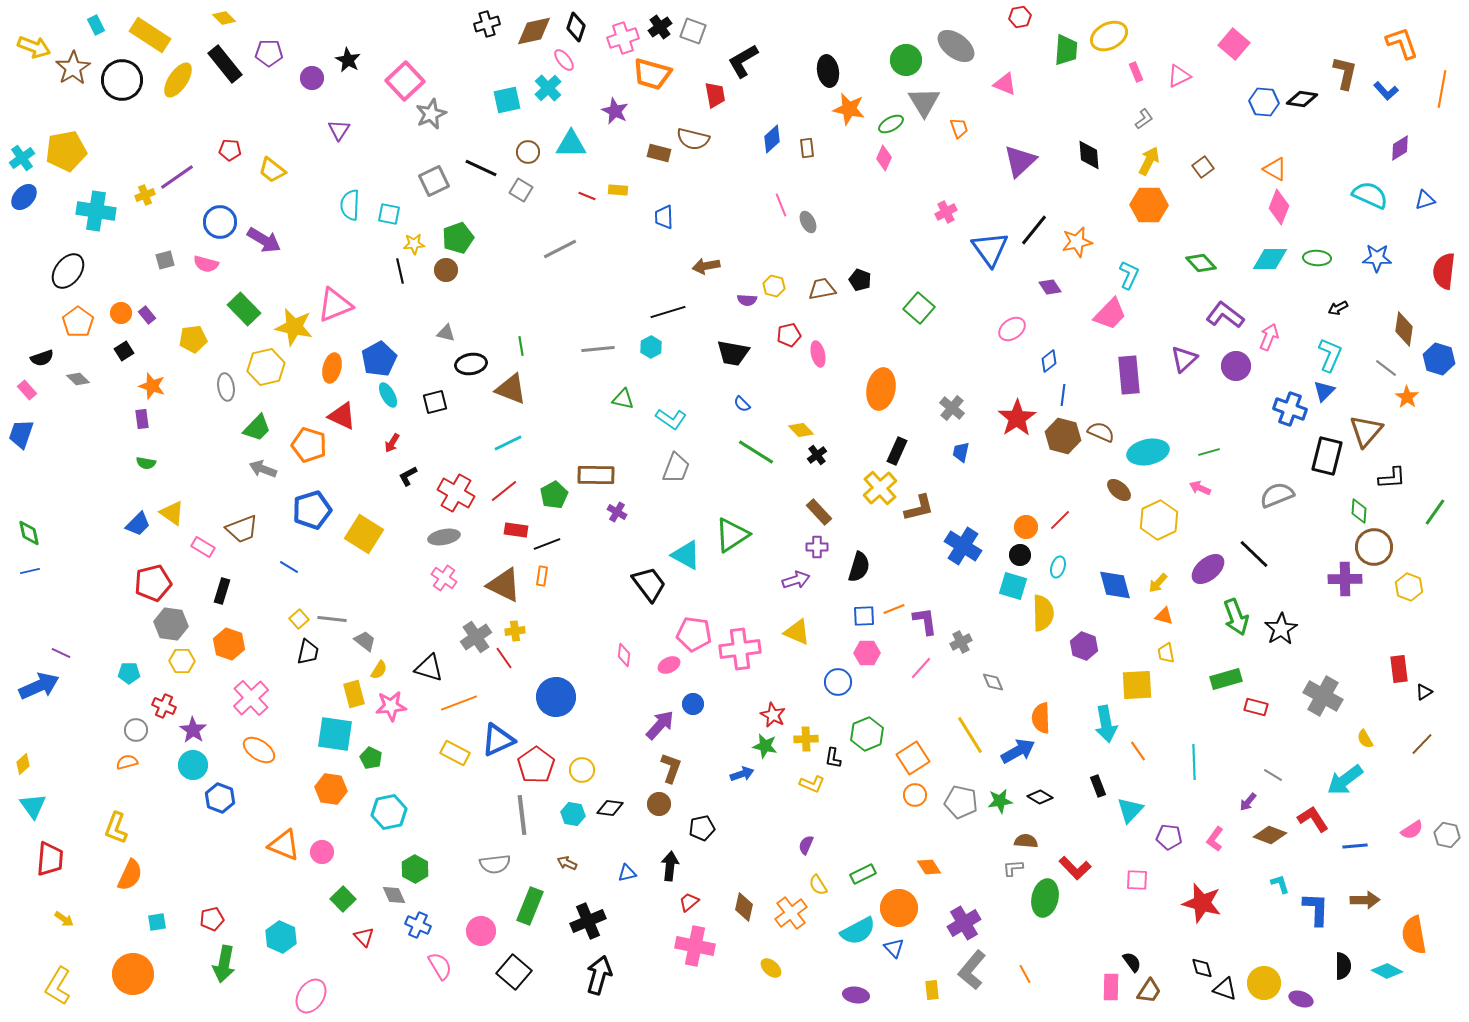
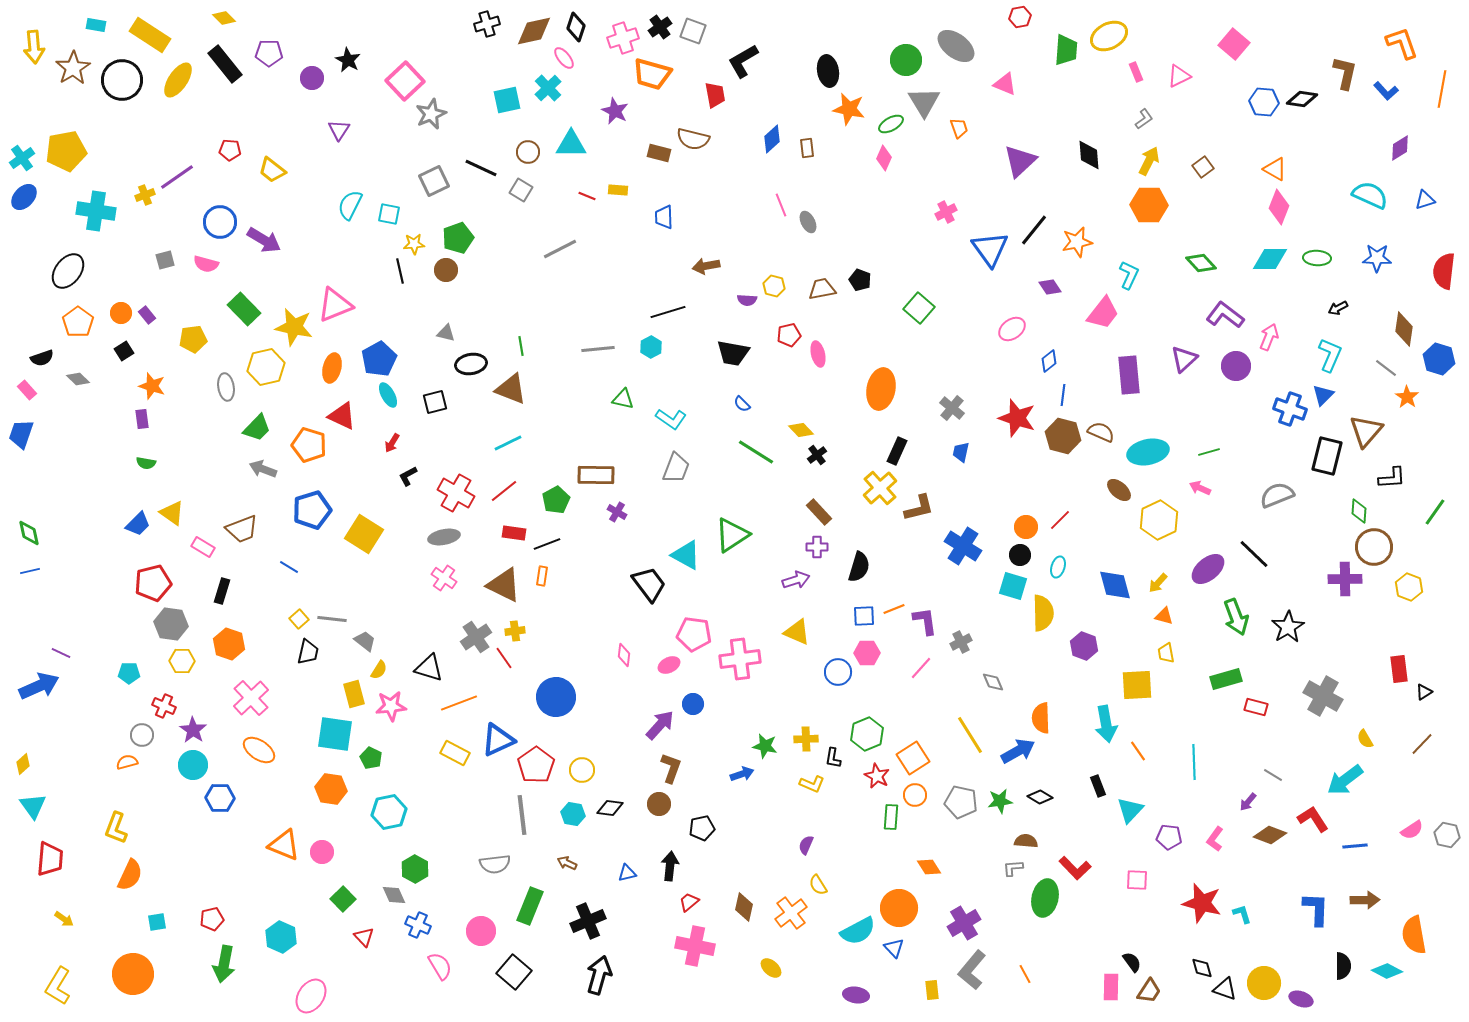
cyan rectangle at (96, 25): rotated 54 degrees counterclockwise
yellow arrow at (34, 47): rotated 64 degrees clockwise
pink ellipse at (564, 60): moved 2 px up
cyan semicircle at (350, 205): rotated 24 degrees clockwise
pink trapezoid at (1110, 314): moved 7 px left, 1 px up; rotated 6 degrees counterclockwise
blue triangle at (1324, 391): moved 1 px left, 4 px down
red star at (1017, 418): rotated 21 degrees counterclockwise
green pentagon at (554, 495): moved 2 px right, 5 px down
red rectangle at (516, 530): moved 2 px left, 3 px down
black star at (1281, 629): moved 7 px right, 2 px up
pink cross at (740, 649): moved 10 px down
blue circle at (838, 682): moved 10 px up
red star at (773, 715): moved 104 px right, 61 px down
gray circle at (136, 730): moved 6 px right, 5 px down
blue hexagon at (220, 798): rotated 20 degrees counterclockwise
green rectangle at (863, 874): moved 28 px right, 57 px up; rotated 60 degrees counterclockwise
cyan L-shape at (1280, 884): moved 38 px left, 30 px down
